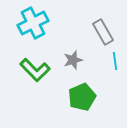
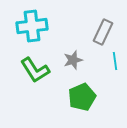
cyan cross: moved 1 px left, 3 px down; rotated 20 degrees clockwise
gray rectangle: rotated 55 degrees clockwise
green L-shape: rotated 12 degrees clockwise
